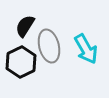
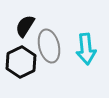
cyan arrow: rotated 24 degrees clockwise
